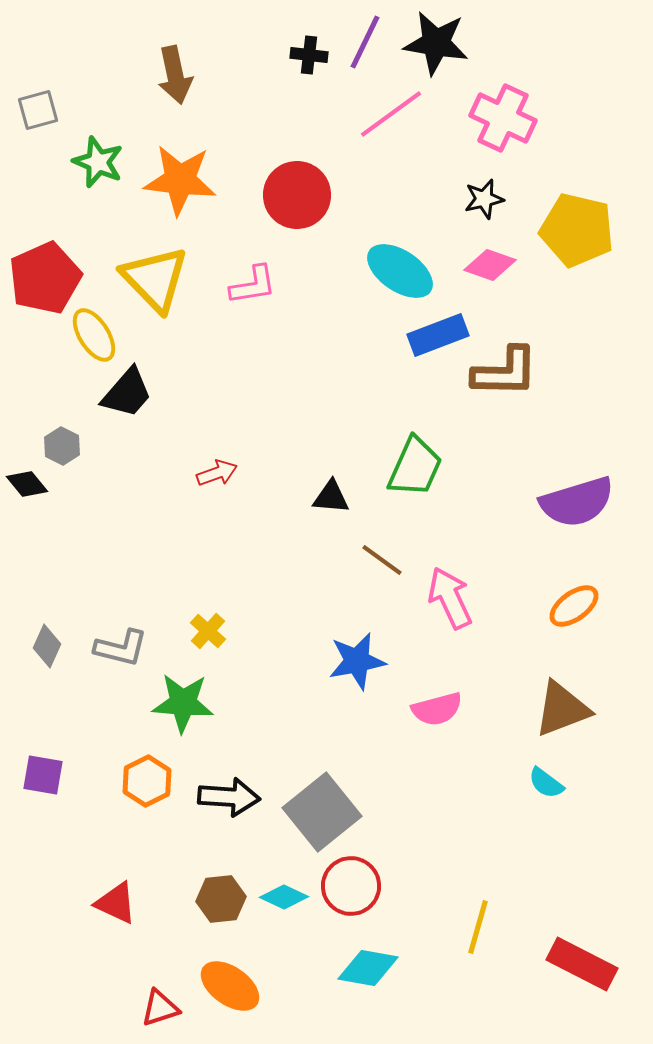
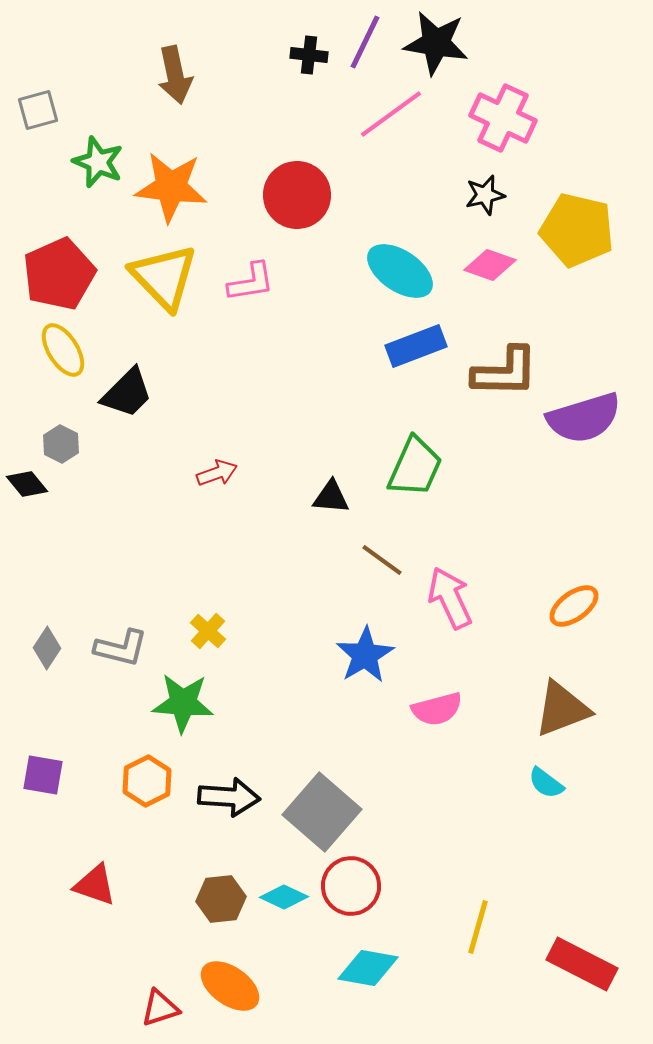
orange star at (180, 180): moved 9 px left, 7 px down
black star at (484, 199): moved 1 px right, 4 px up
red pentagon at (45, 278): moved 14 px right, 4 px up
yellow triangle at (155, 279): moved 9 px right, 2 px up
pink L-shape at (253, 285): moved 2 px left, 3 px up
yellow ellipse at (94, 335): moved 31 px left, 15 px down
blue rectangle at (438, 335): moved 22 px left, 11 px down
black trapezoid at (127, 393): rotated 4 degrees clockwise
gray hexagon at (62, 446): moved 1 px left, 2 px up
purple semicircle at (577, 502): moved 7 px right, 84 px up
gray diamond at (47, 646): moved 2 px down; rotated 9 degrees clockwise
blue star at (357, 661): moved 8 px right, 6 px up; rotated 20 degrees counterclockwise
gray square at (322, 812): rotated 10 degrees counterclockwise
red triangle at (116, 903): moved 21 px left, 18 px up; rotated 6 degrees counterclockwise
